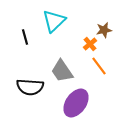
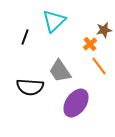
black line: rotated 35 degrees clockwise
gray trapezoid: moved 2 px left
